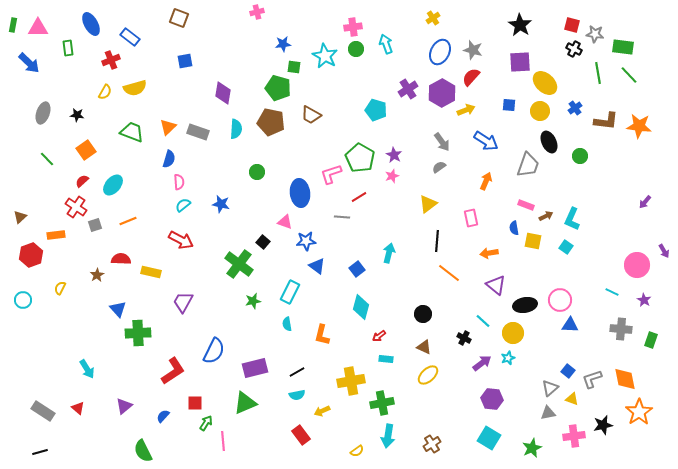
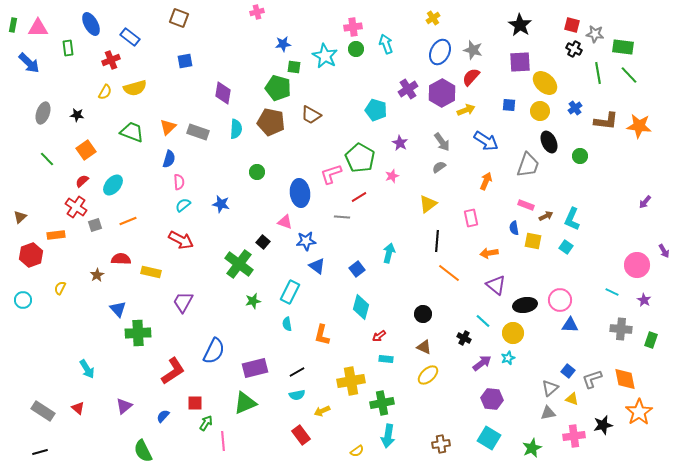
purple star at (394, 155): moved 6 px right, 12 px up
brown cross at (432, 444): moved 9 px right; rotated 24 degrees clockwise
